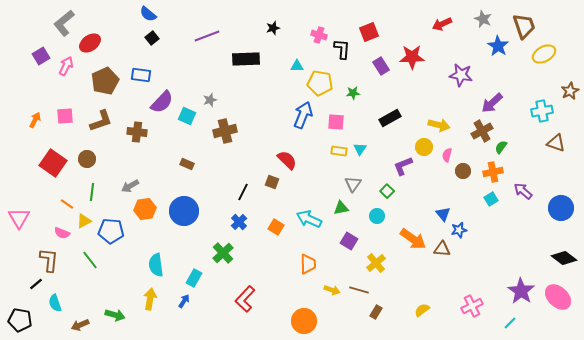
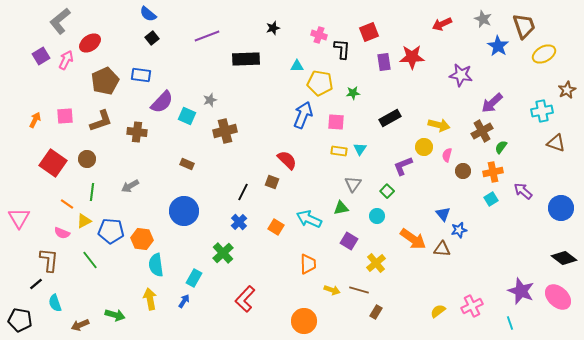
gray L-shape at (64, 23): moved 4 px left, 2 px up
pink arrow at (66, 66): moved 6 px up
purple rectangle at (381, 66): moved 3 px right, 4 px up; rotated 24 degrees clockwise
brown star at (570, 91): moved 3 px left, 1 px up
orange hexagon at (145, 209): moved 3 px left, 30 px down; rotated 15 degrees clockwise
purple star at (521, 291): rotated 12 degrees counterclockwise
yellow arrow at (150, 299): rotated 20 degrees counterclockwise
yellow semicircle at (422, 310): moved 16 px right, 1 px down
cyan line at (510, 323): rotated 64 degrees counterclockwise
